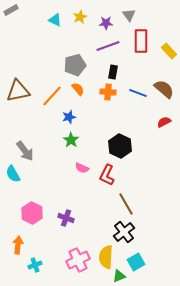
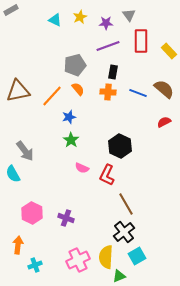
cyan square: moved 1 px right, 6 px up
